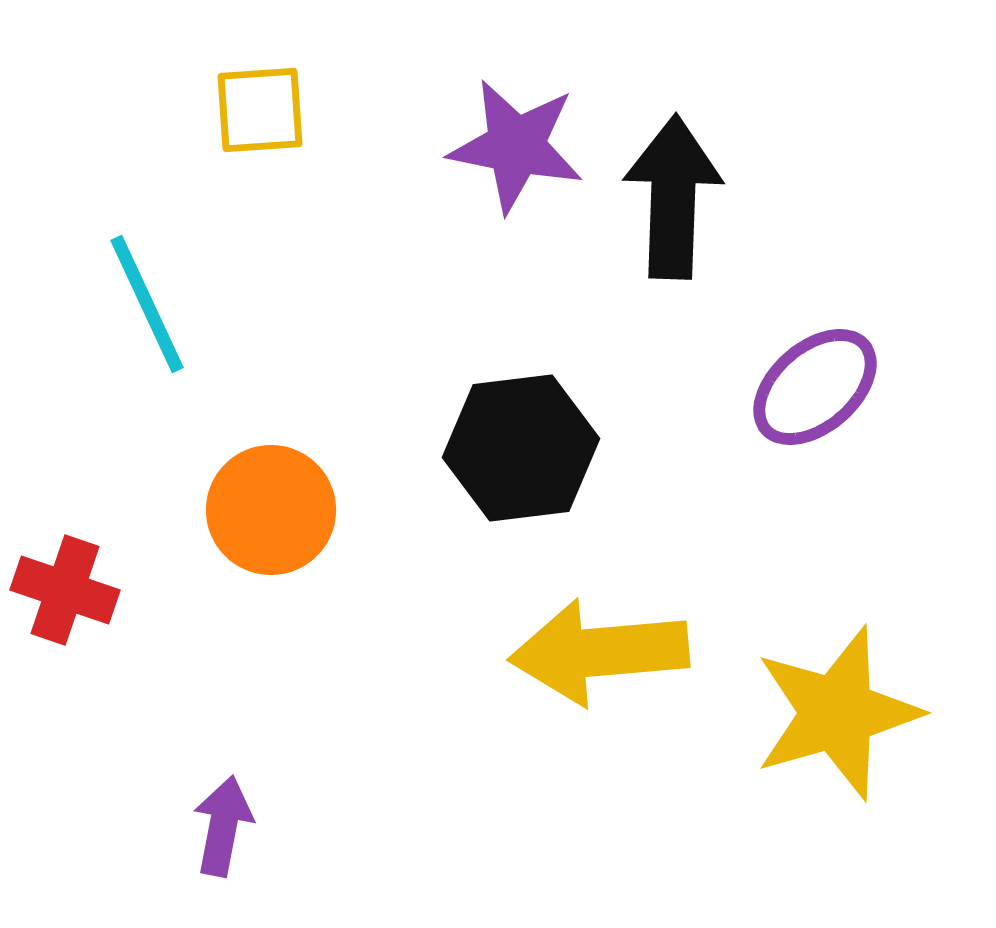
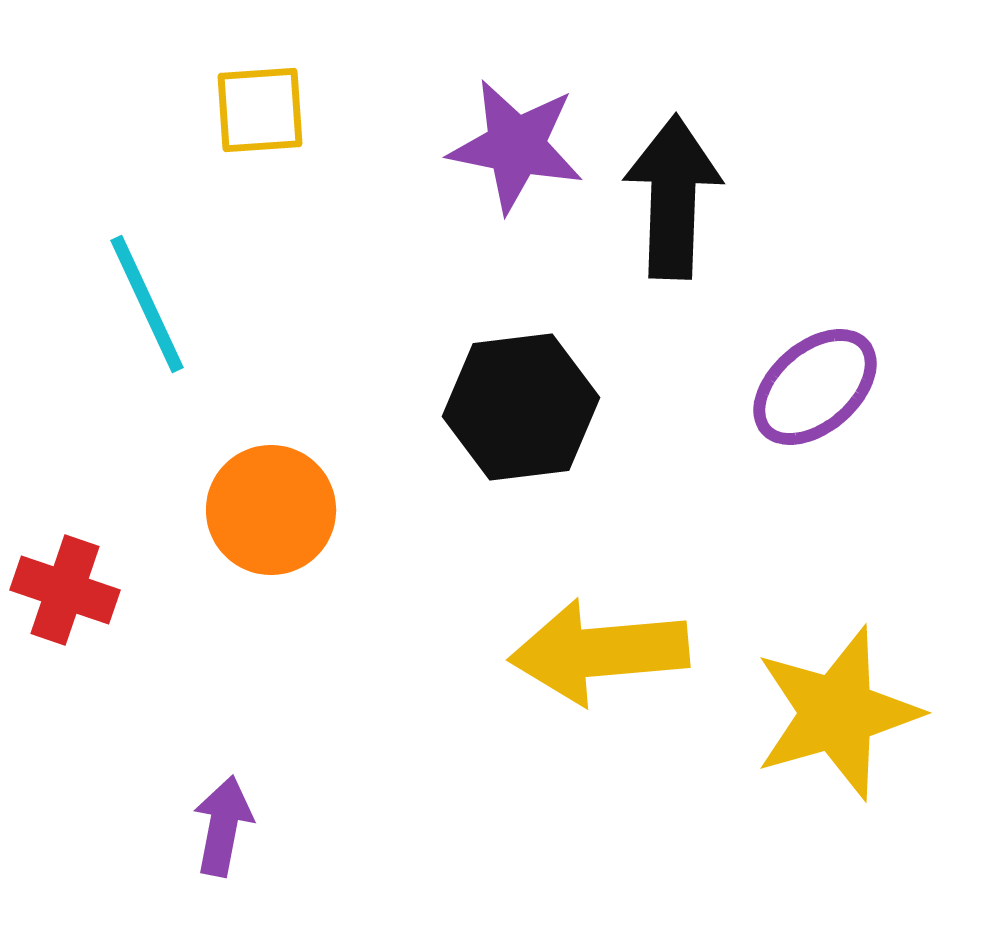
black hexagon: moved 41 px up
